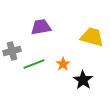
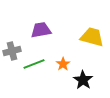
purple trapezoid: moved 3 px down
